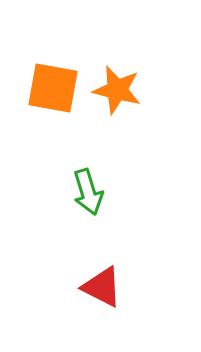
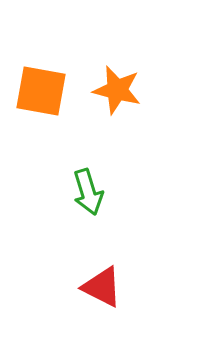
orange square: moved 12 px left, 3 px down
